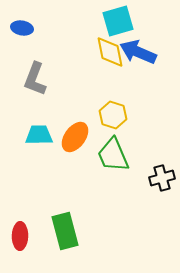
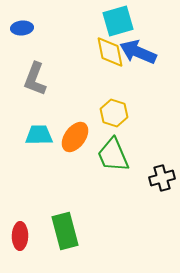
blue ellipse: rotated 15 degrees counterclockwise
yellow hexagon: moved 1 px right, 2 px up
